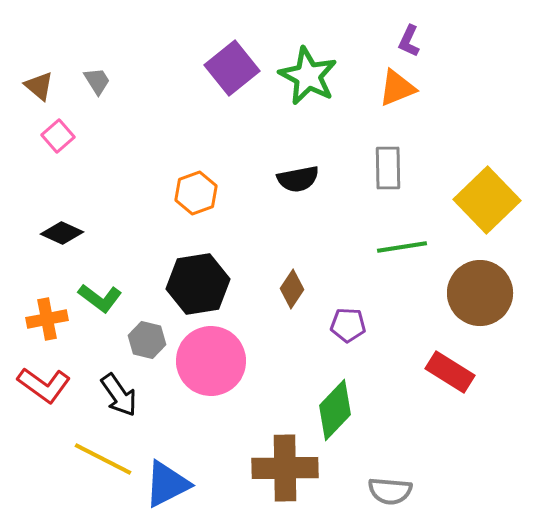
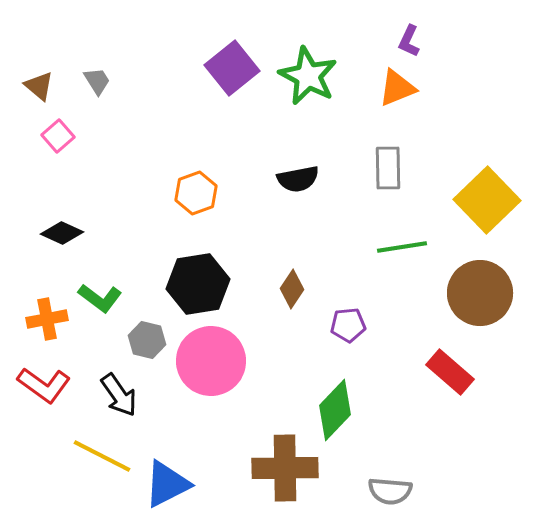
purple pentagon: rotated 8 degrees counterclockwise
red rectangle: rotated 9 degrees clockwise
yellow line: moved 1 px left, 3 px up
